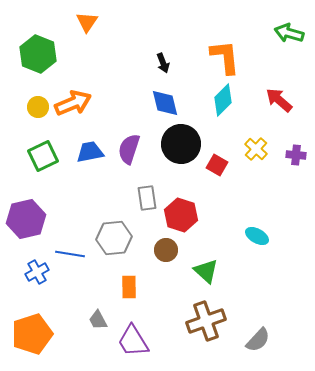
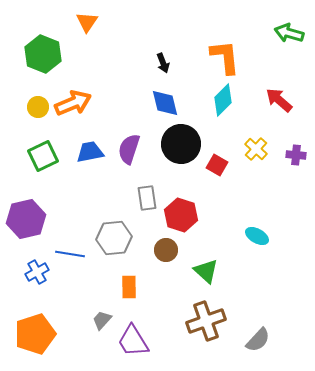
green hexagon: moved 5 px right
gray trapezoid: moved 4 px right; rotated 70 degrees clockwise
orange pentagon: moved 3 px right
